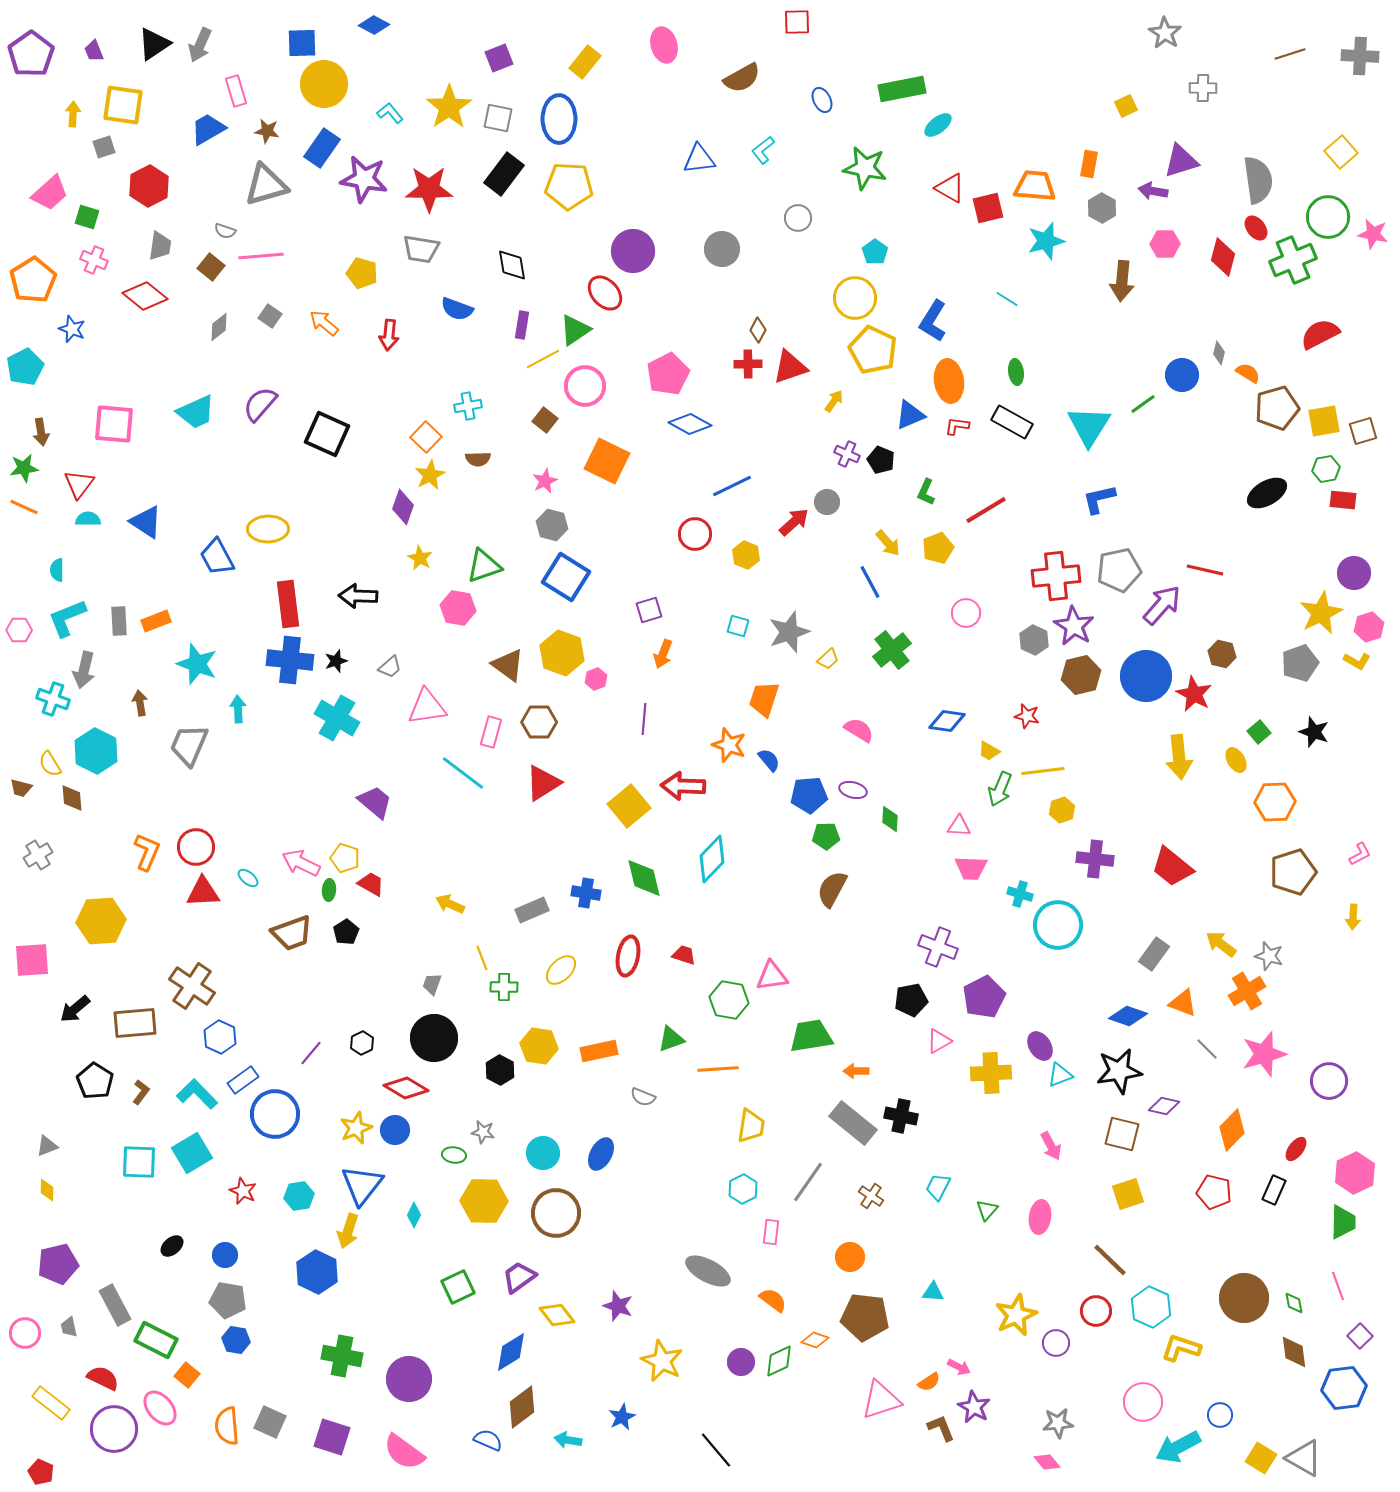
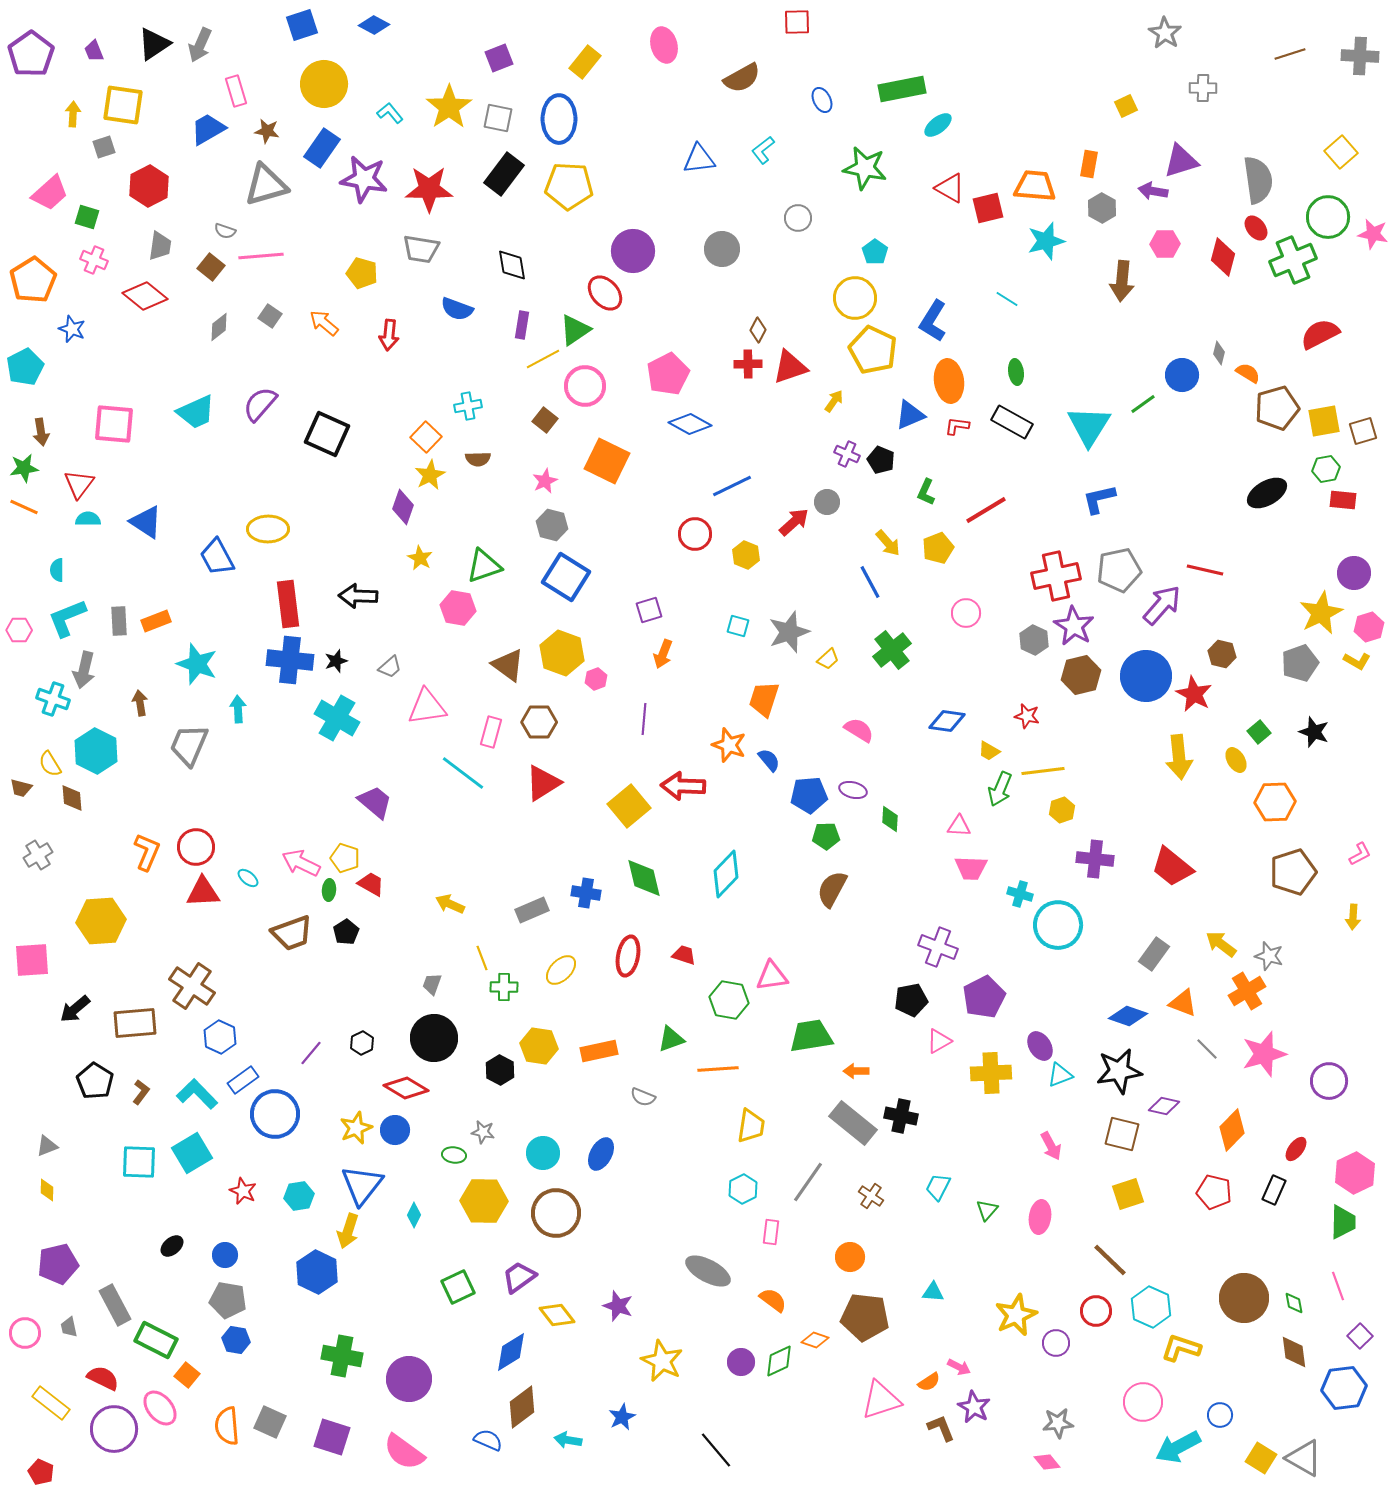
blue square at (302, 43): moved 18 px up; rotated 16 degrees counterclockwise
red cross at (1056, 576): rotated 6 degrees counterclockwise
cyan diamond at (712, 859): moved 14 px right, 15 px down
